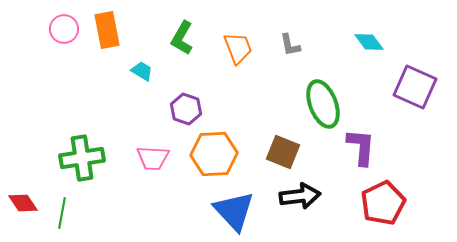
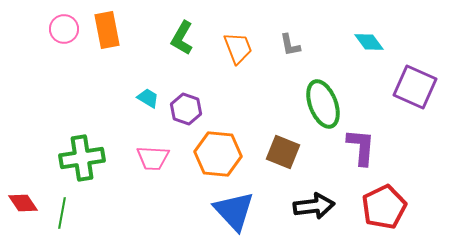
cyan trapezoid: moved 6 px right, 27 px down
orange hexagon: moved 4 px right; rotated 9 degrees clockwise
black arrow: moved 14 px right, 10 px down
red pentagon: moved 1 px right, 4 px down
